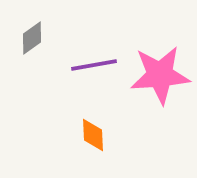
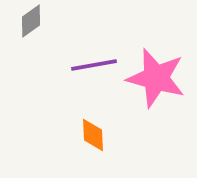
gray diamond: moved 1 px left, 17 px up
pink star: moved 4 px left, 3 px down; rotated 20 degrees clockwise
